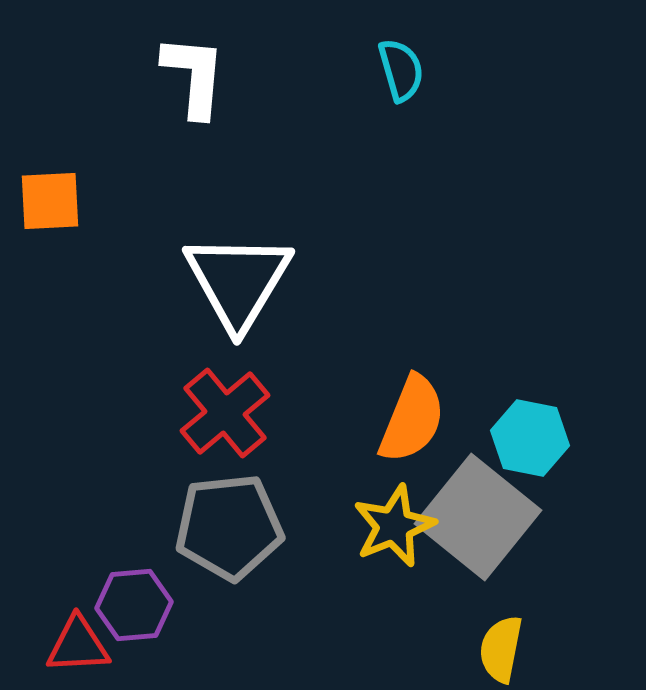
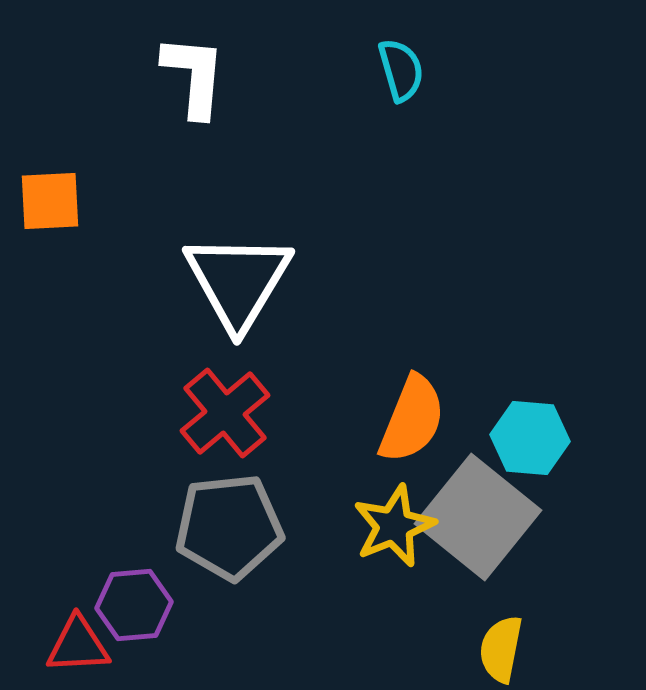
cyan hexagon: rotated 6 degrees counterclockwise
